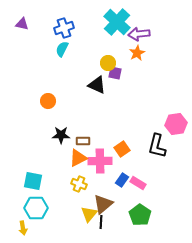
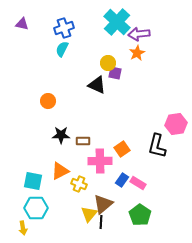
orange triangle: moved 18 px left, 13 px down
